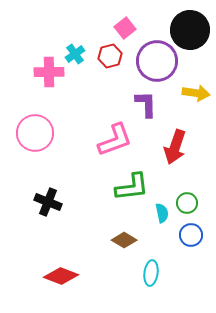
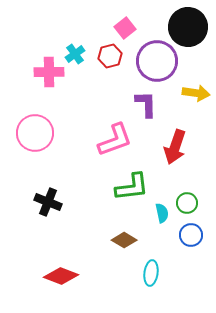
black circle: moved 2 px left, 3 px up
